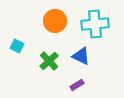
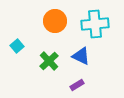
cyan square: rotated 24 degrees clockwise
